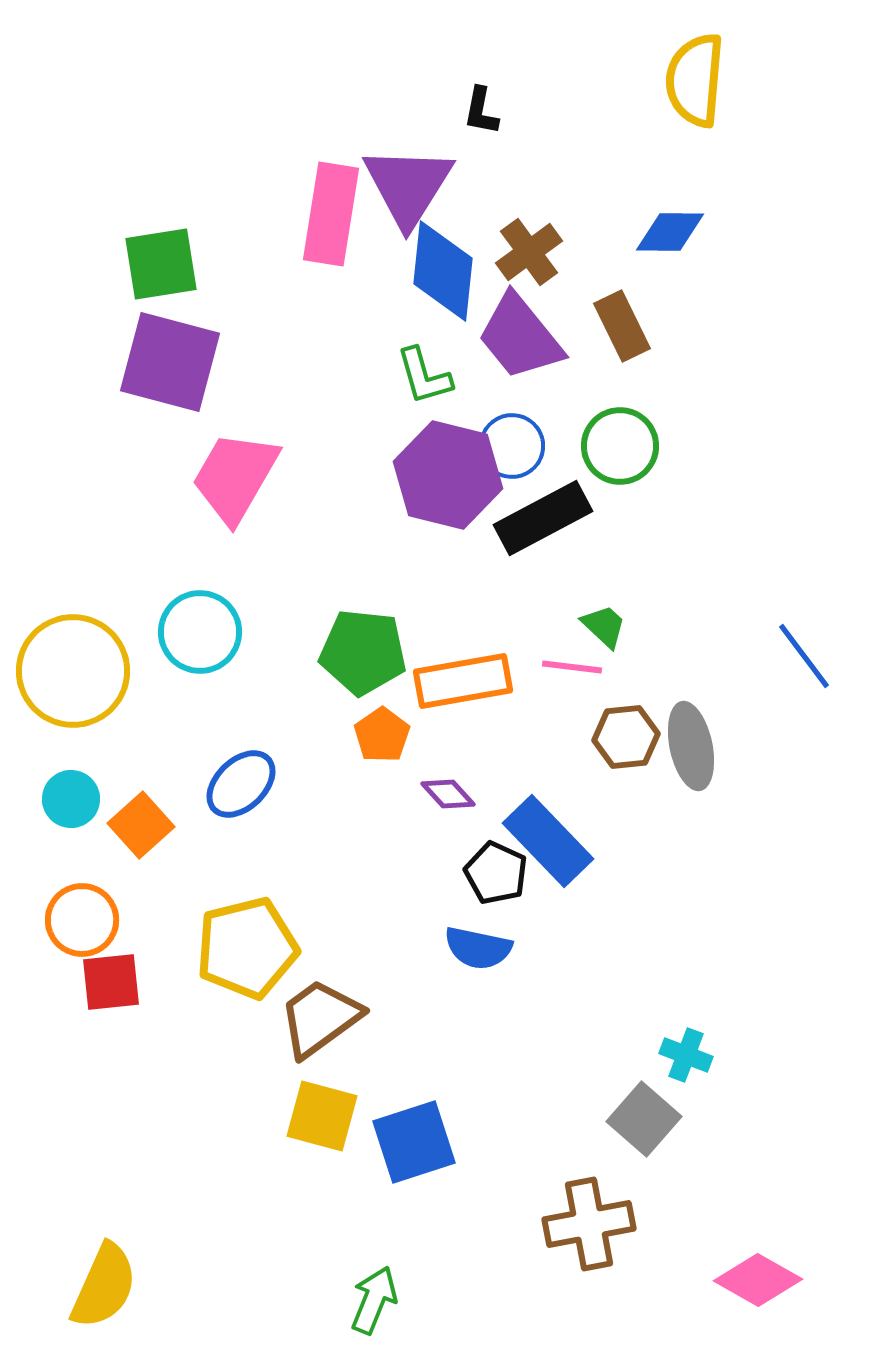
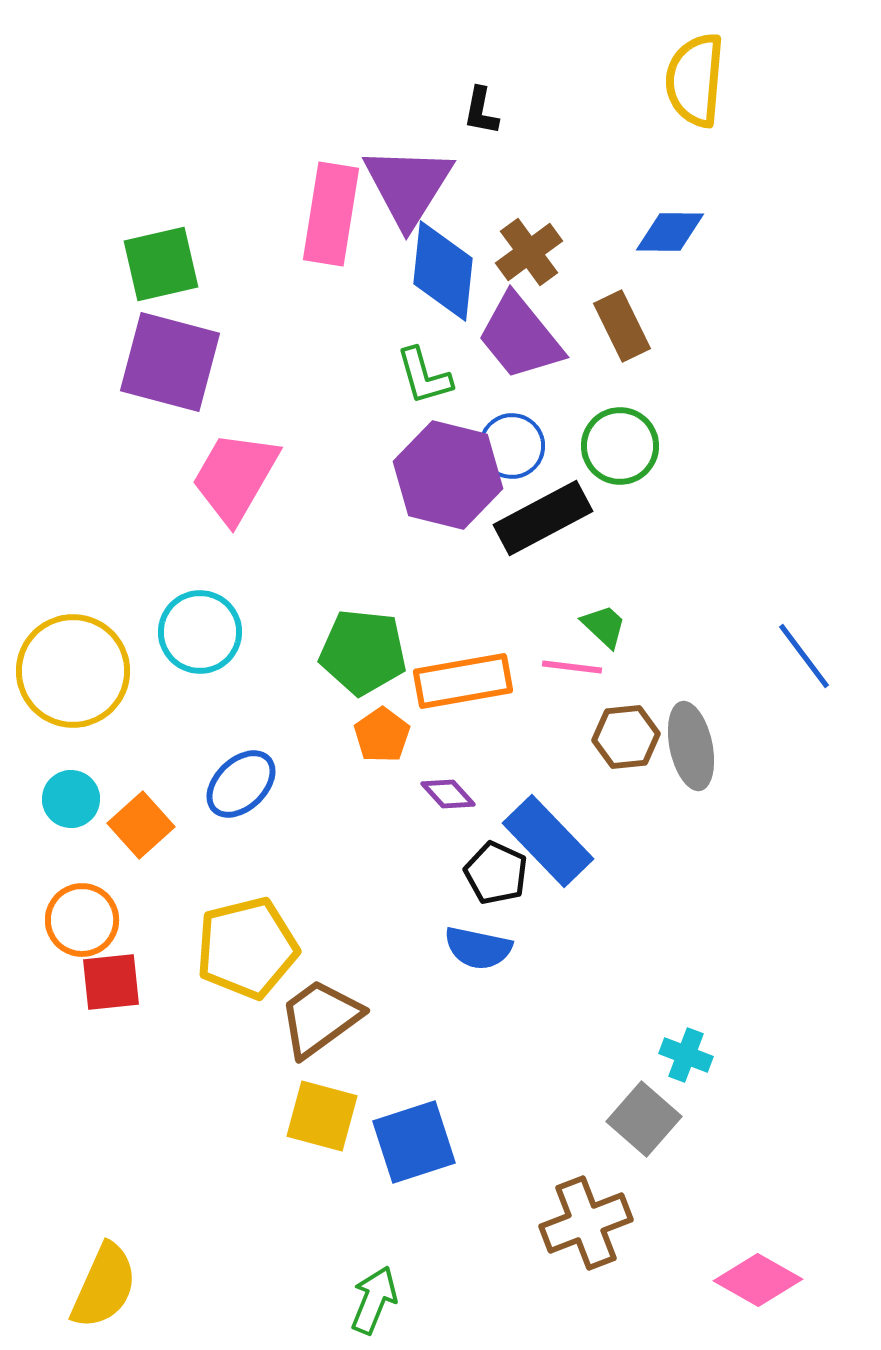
green square at (161, 264): rotated 4 degrees counterclockwise
brown cross at (589, 1224): moved 3 px left, 1 px up; rotated 10 degrees counterclockwise
